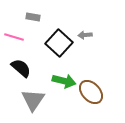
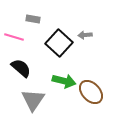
gray rectangle: moved 2 px down
